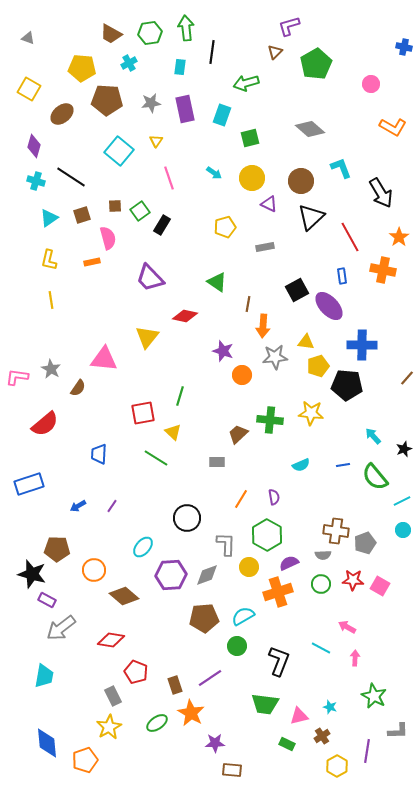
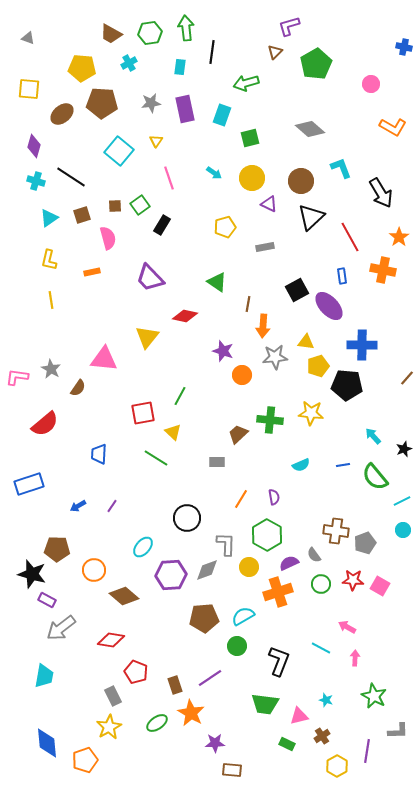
yellow square at (29, 89): rotated 25 degrees counterclockwise
brown pentagon at (107, 100): moved 5 px left, 3 px down
green square at (140, 211): moved 6 px up
orange rectangle at (92, 262): moved 10 px down
green line at (180, 396): rotated 12 degrees clockwise
gray semicircle at (323, 555): moved 9 px left; rotated 56 degrees clockwise
gray diamond at (207, 575): moved 5 px up
cyan star at (330, 707): moved 4 px left, 7 px up
